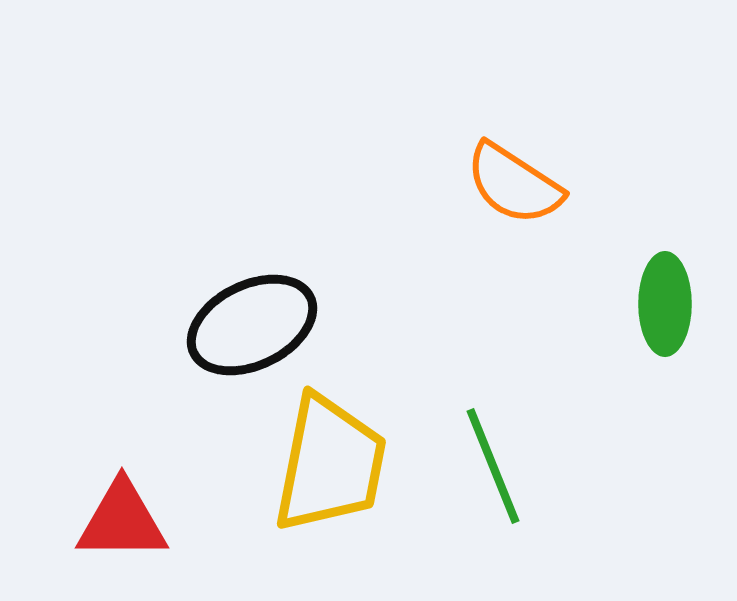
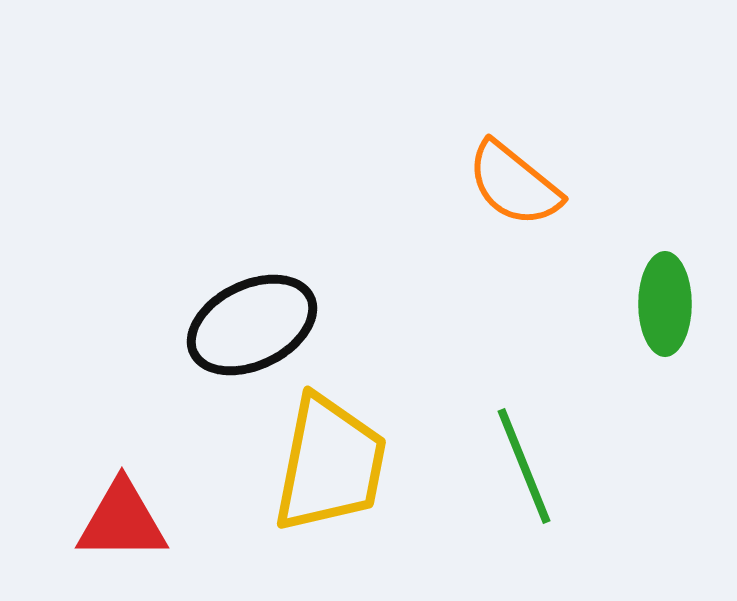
orange semicircle: rotated 6 degrees clockwise
green line: moved 31 px right
